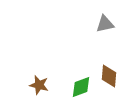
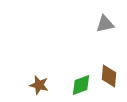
green diamond: moved 2 px up
